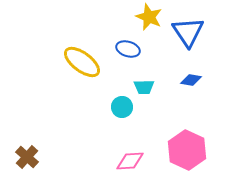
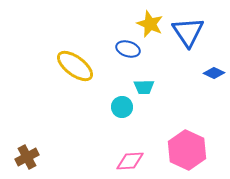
yellow star: moved 1 px right, 7 px down
yellow ellipse: moved 7 px left, 4 px down
blue diamond: moved 23 px right, 7 px up; rotated 15 degrees clockwise
brown cross: rotated 20 degrees clockwise
